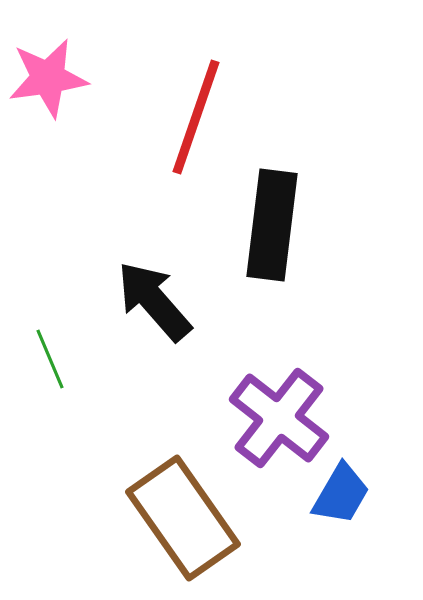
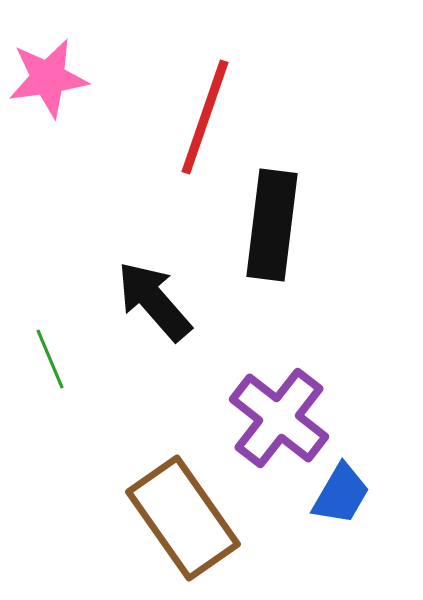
red line: moved 9 px right
